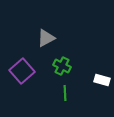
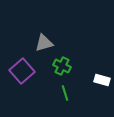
gray triangle: moved 2 px left, 5 px down; rotated 12 degrees clockwise
green line: rotated 14 degrees counterclockwise
